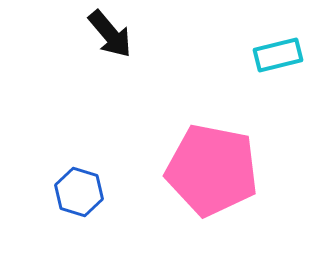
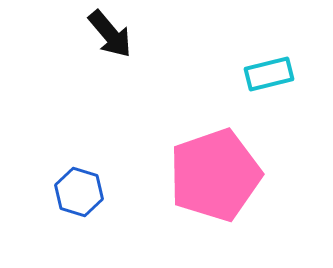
cyan rectangle: moved 9 px left, 19 px down
pink pentagon: moved 3 px right, 5 px down; rotated 30 degrees counterclockwise
